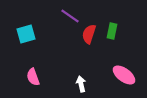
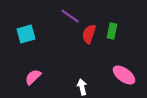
pink semicircle: rotated 66 degrees clockwise
white arrow: moved 1 px right, 3 px down
